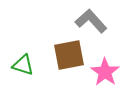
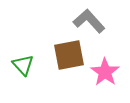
gray L-shape: moved 2 px left
green triangle: rotated 30 degrees clockwise
